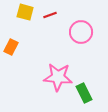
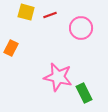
yellow square: moved 1 px right
pink circle: moved 4 px up
orange rectangle: moved 1 px down
pink star: rotated 8 degrees clockwise
